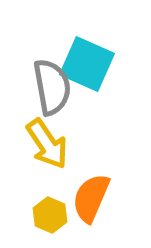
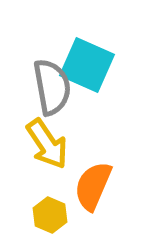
cyan square: moved 1 px down
orange semicircle: moved 2 px right, 12 px up
